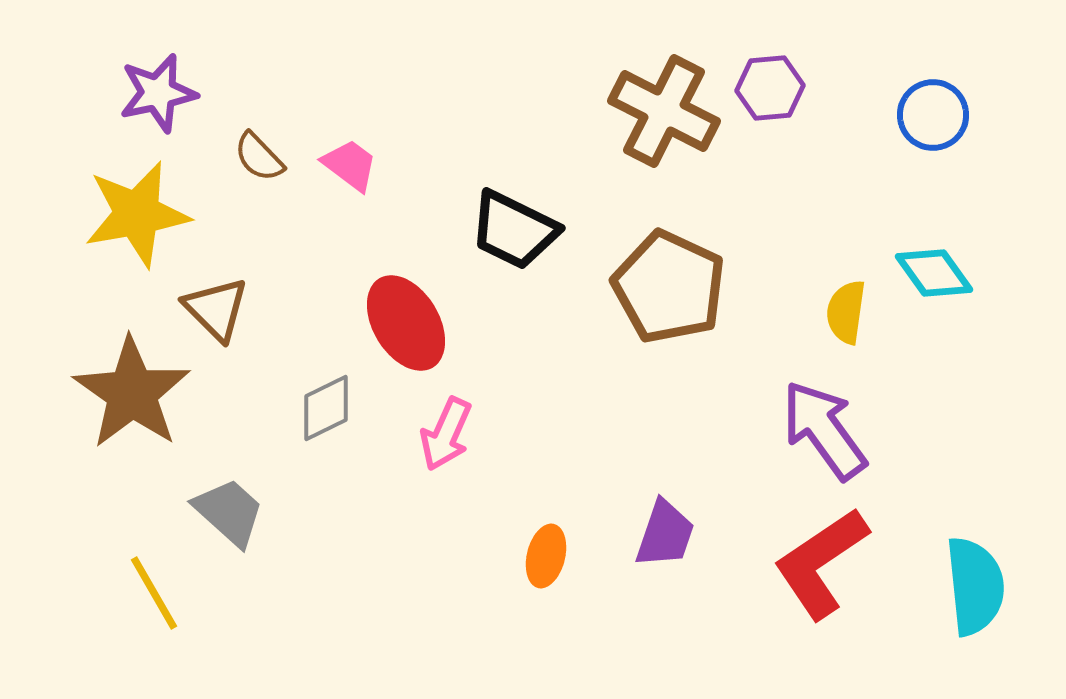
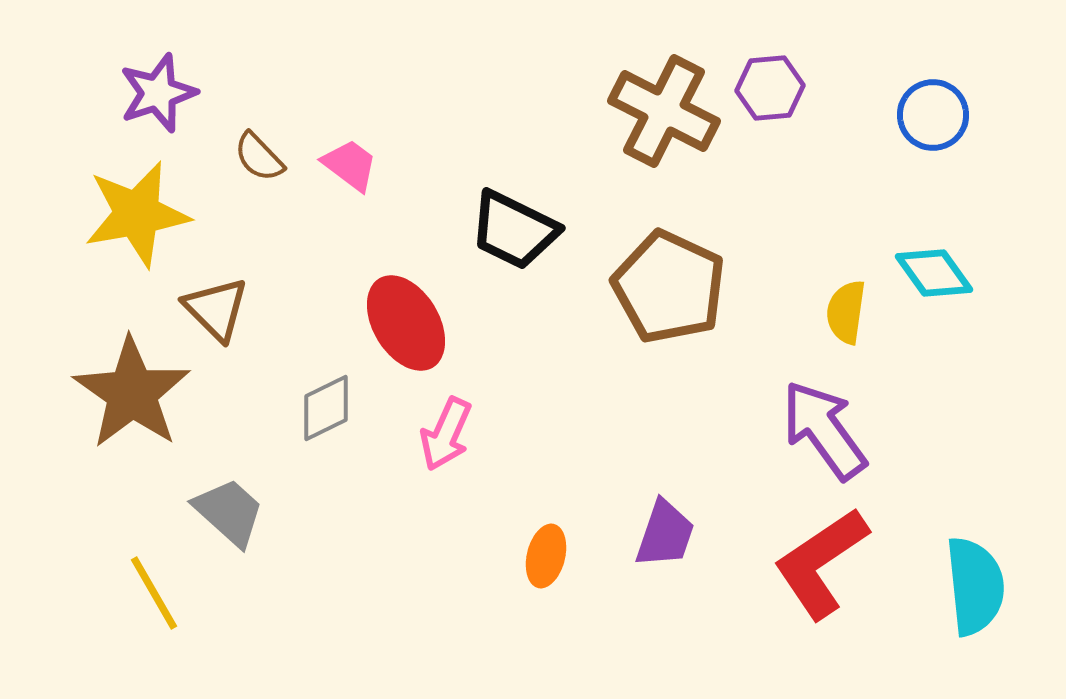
purple star: rotated 6 degrees counterclockwise
